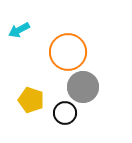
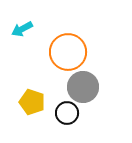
cyan arrow: moved 3 px right, 1 px up
yellow pentagon: moved 1 px right, 2 px down
black circle: moved 2 px right
